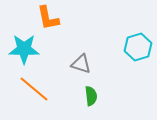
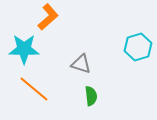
orange L-shape: moved 1 px up; rotated 120 degrees counterclockwise
